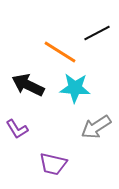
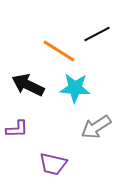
black line: moved 1 px down
orange line: moved 1 px left, 1 px up
purple L-shape: rotated 60 degrees counterclockwise
